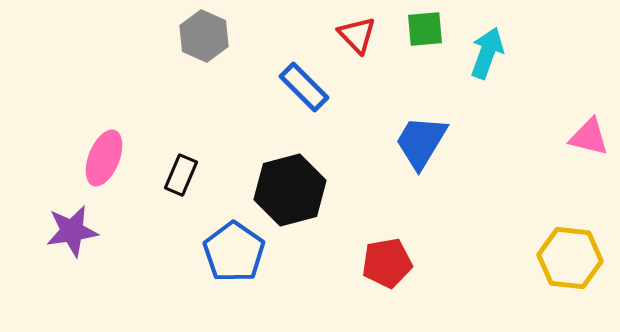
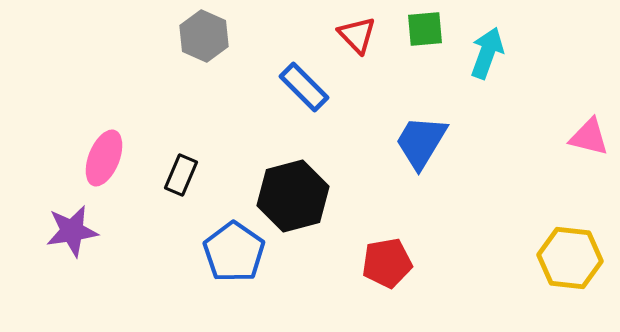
black hexagon: moved 3 px right, 6 px down
